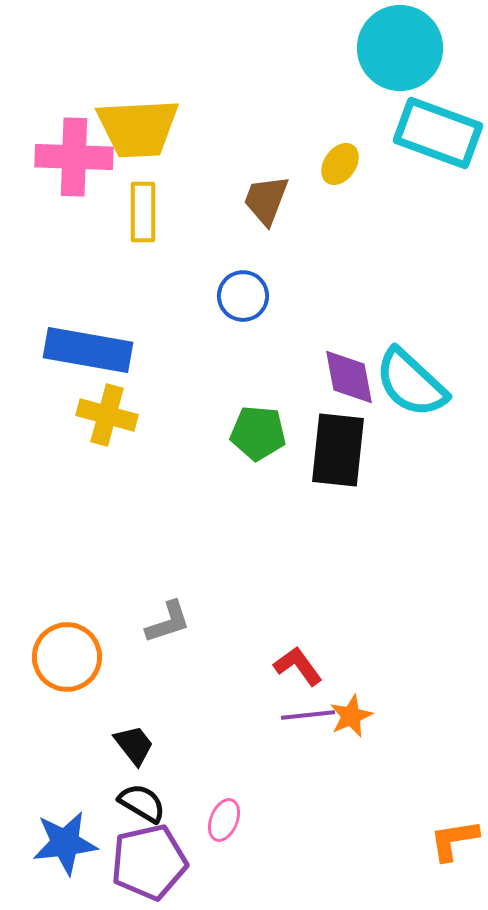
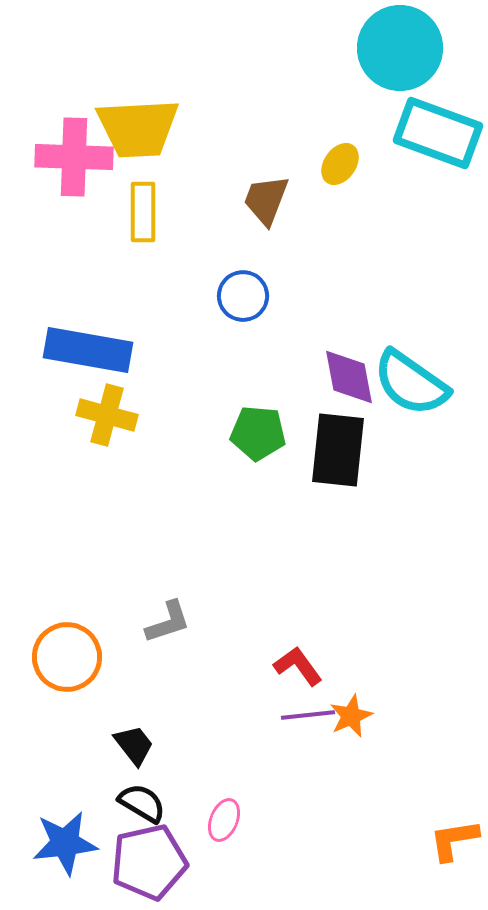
cyan semicircle: rotated 8 degrees counterclockwise
